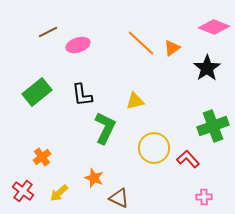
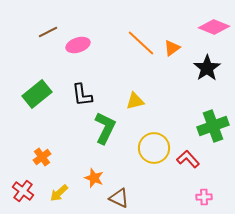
green rectangle: moved 2 px down
